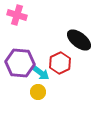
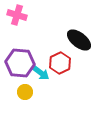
yellow circle: moved 13 px left
